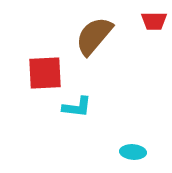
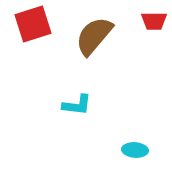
red square: moved 12 px left, 49 px up; rotated 15 degrees counterclockwise
cyan L-shape: moved 2 px up
cyan ellipse: moved 2 px right, 2 px up
